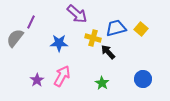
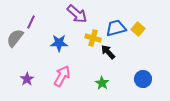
yellow square: moved 3 px left
purple star: moved 10 px left, 1 px up
